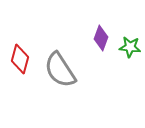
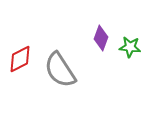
red diamond: rotated 48 degrees clockwise
